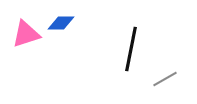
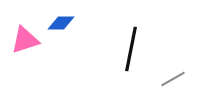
pink triangle: moved 1 px left, 6 px down
gray line: moved 8 px right
